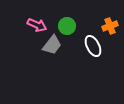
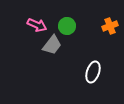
white ellipse: moved 26 px down; rotated 45 degrees clockwise
